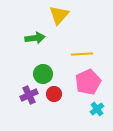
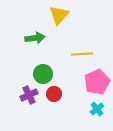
pink pentagon: moved 9 px right
